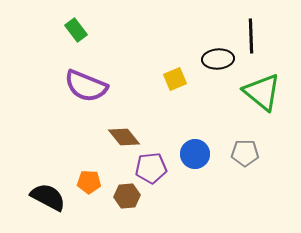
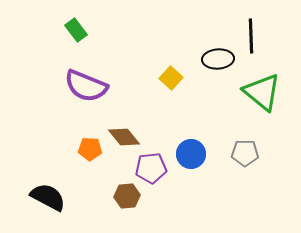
yellow square: moved 4 px left, 1 px up; rotated 25 degrees counterclockwise
blue circle: moved 4 px left
orange pentagon: moved 1 px right, 33 px up
